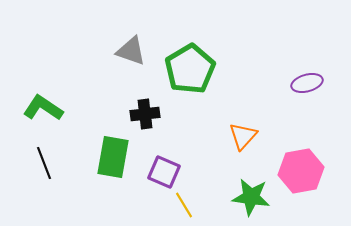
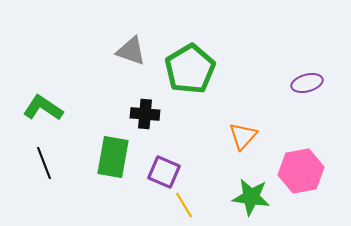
black cross: rotated 12 degrees clockwise
